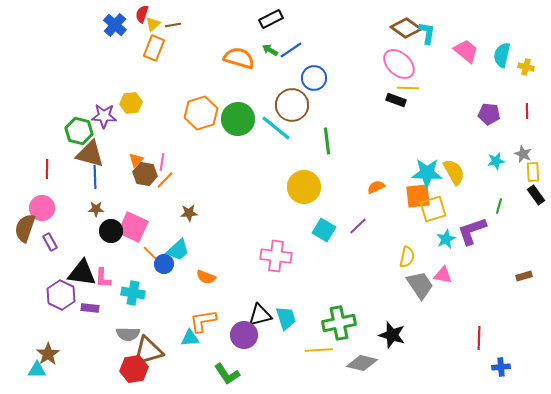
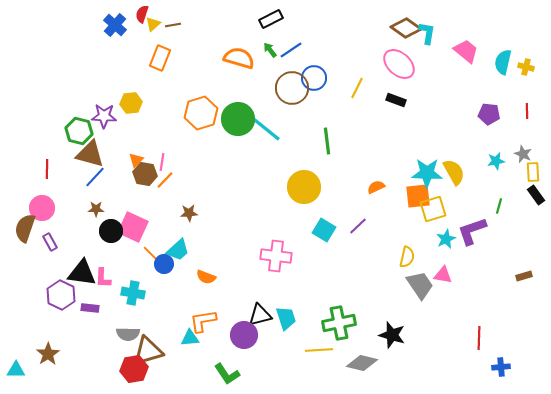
orange rectangle at (154, 48): moved 6 px right, 10 px down
green arrow at (270, 50): rotated 21 degrees clockwise
cyan semicircle at (502, 55): moved 1 px right, 7 px down
yellow line at (408, 88): moved 51 px left; rotated 65 degrees counterclockwise
brown circle at (292, 105): moved 17 px up
cyan line at (276, 128): moved 10 px left, 1 px down
blue line at (95, 177): rotated 45 degrees clockwise
cyan triangle at (37, 370): moved 21 px left
